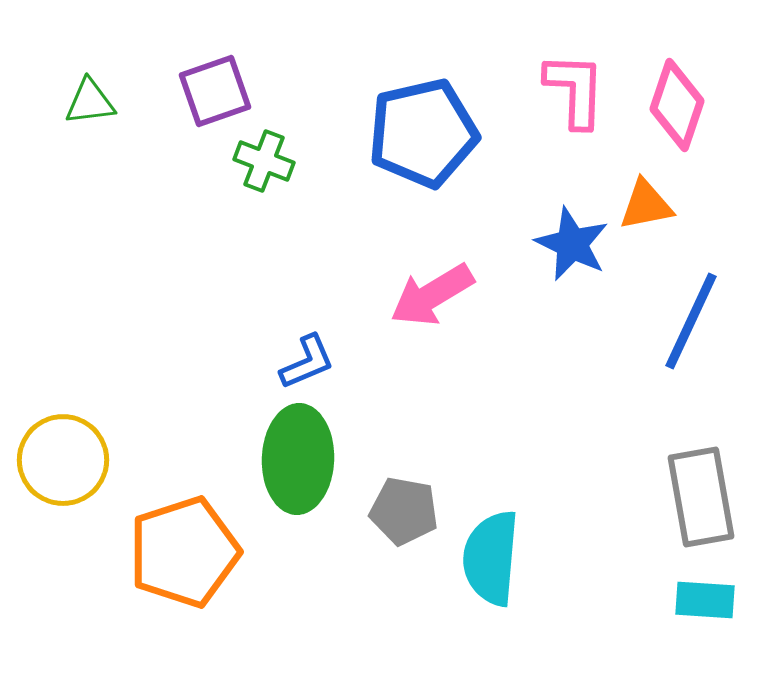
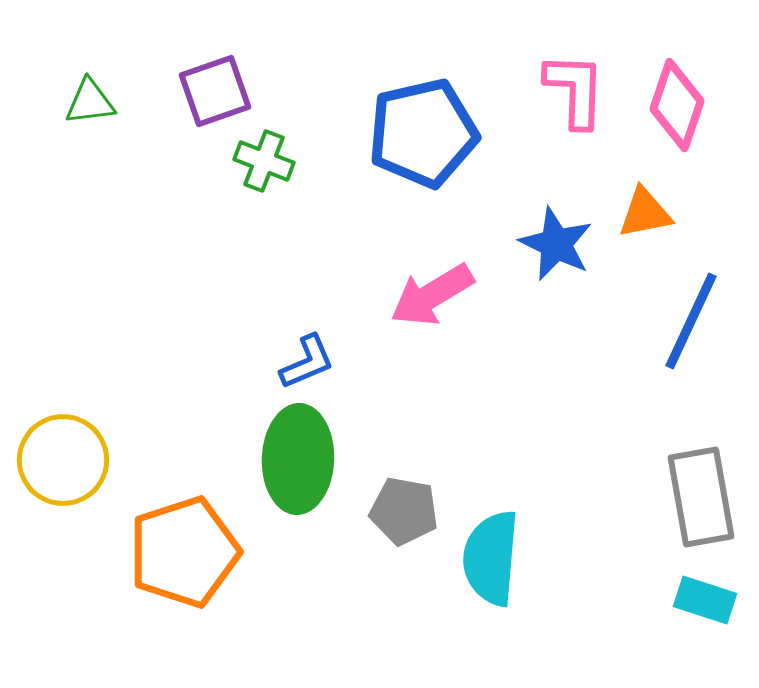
orange triangle: moved 1 px left, 8 px down
blue star: moved 16 px left
cyan rectangle: rotated 14 degrees clockwise
